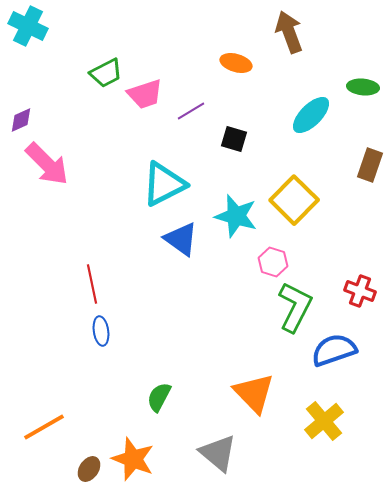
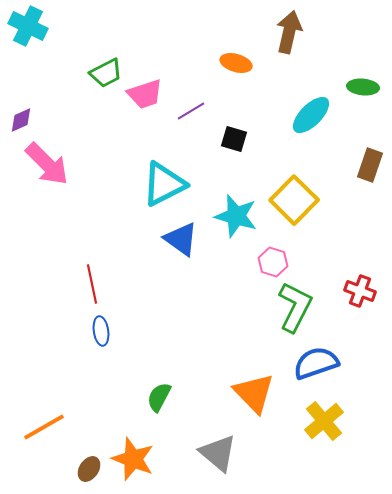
brown arrow: rotated 33 degrees clockwise
blue semicircle: moved 18 px left, 13 px down
